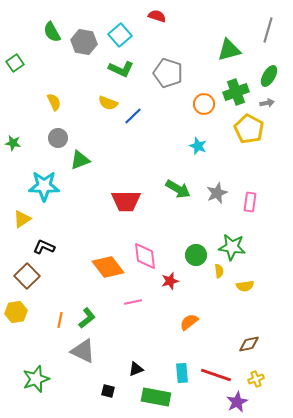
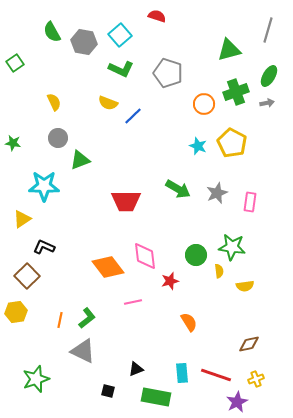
yellow pentagon at (249, 129): moved 17 px left, 14 px down
orange semicircle at (189, 322): rotated 96 degrees clockwise
